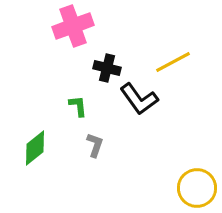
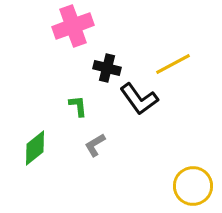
yellow line: moved 2 px down
gray L-shape: rotated 140 degrees counterclockwise
yellow circle: moved 4 px left, 2 px up
